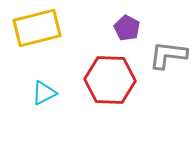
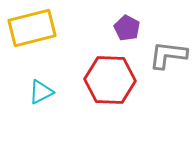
yellow rectangle: moved 5 px left
cyan triangle: moved 3 px left, 1 px up
